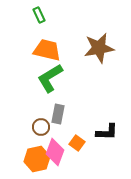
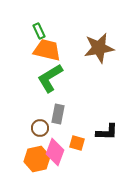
green rectangle: moved 16 px down
brown circle: moved 1 px left, 1 px down
orange square: rotated 21 degrees counterclockwise
